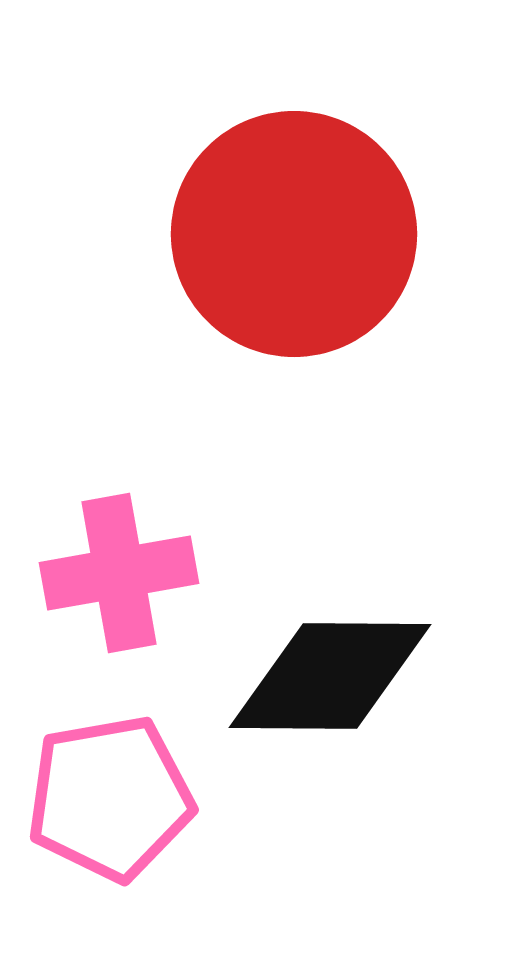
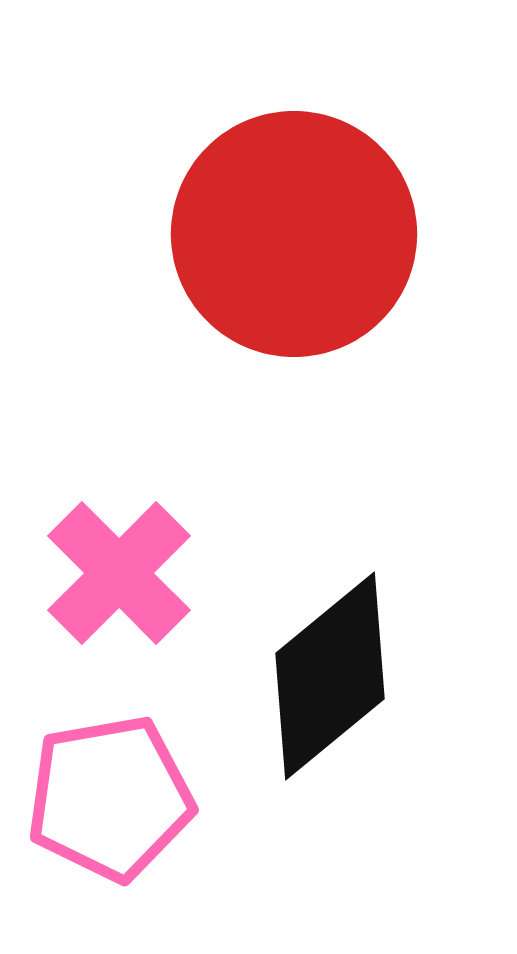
pink cross: rotated 35 degrees counterclockwise
black diamond: rotated 40 degrees counterclockwise
